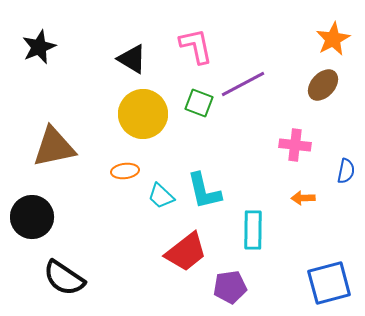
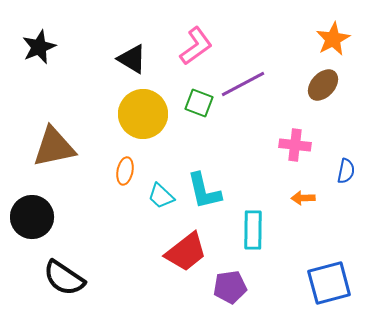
pink L-shape: rotated 66 degrees clockwise
orange ellipse: rotated 72 degrees counterclockwise
